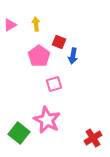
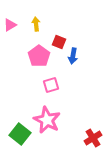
pink square: moved 3 px left, 1 px down
green square: moved 1 px right, 1 px down
